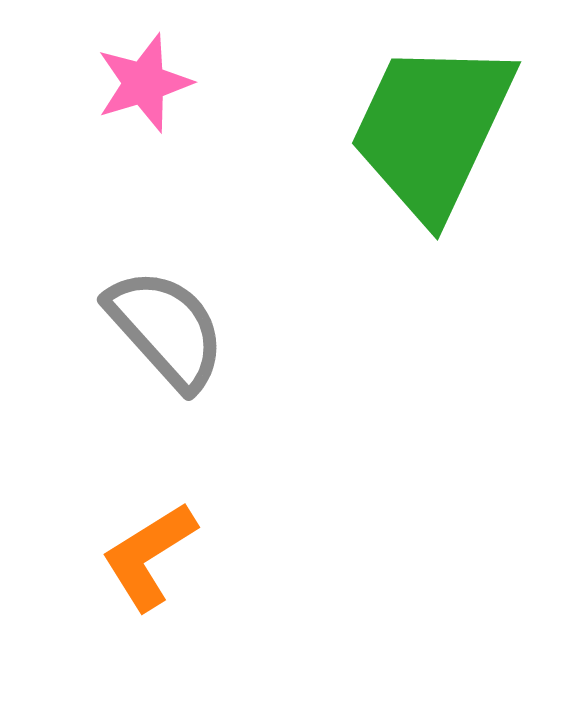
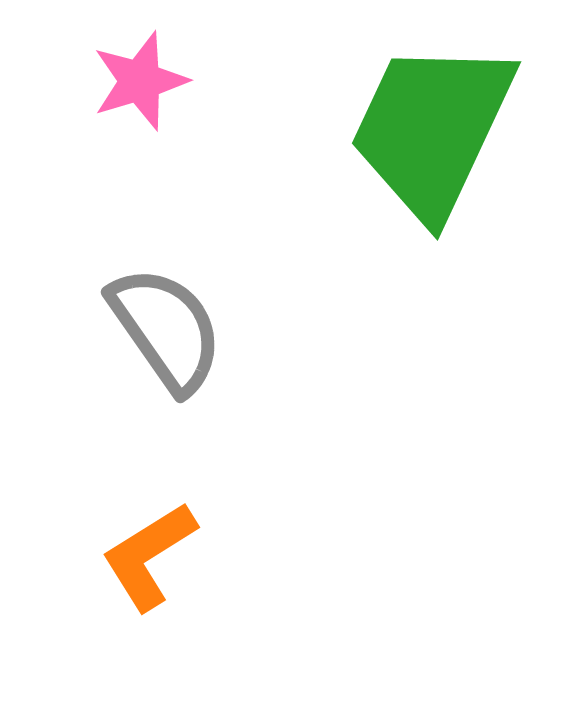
pink star: moved 4 px left, 2 px up
gray semicircle: rotated 7 degrees clockwise
